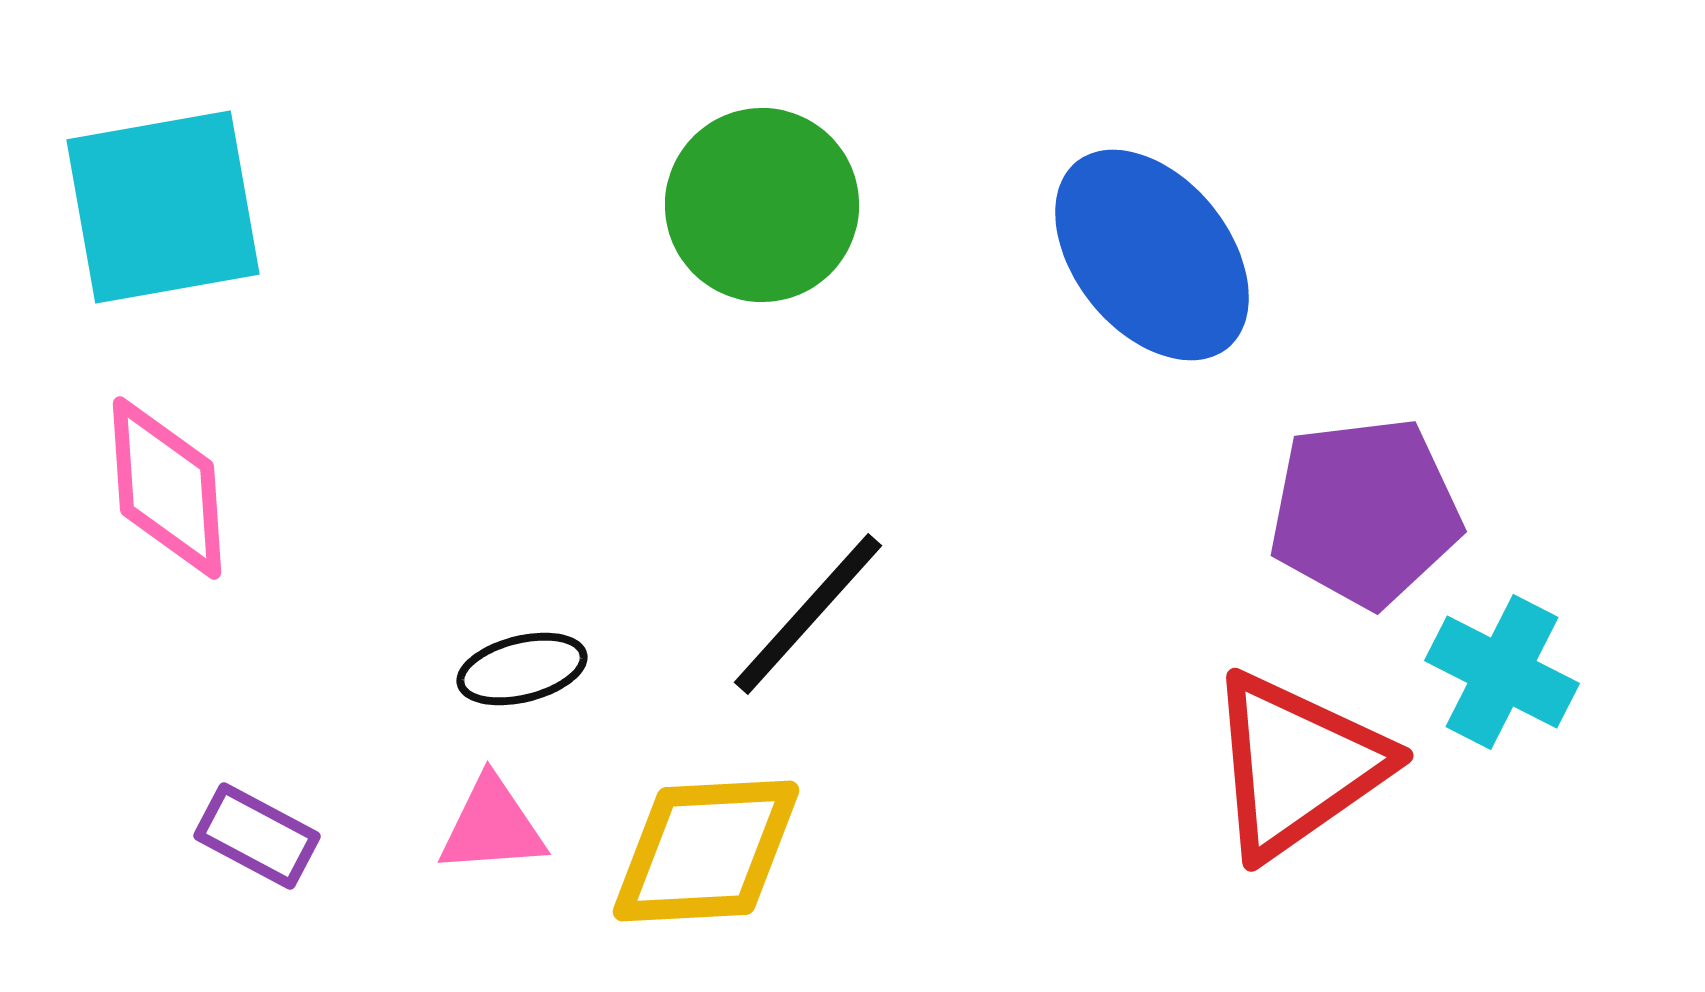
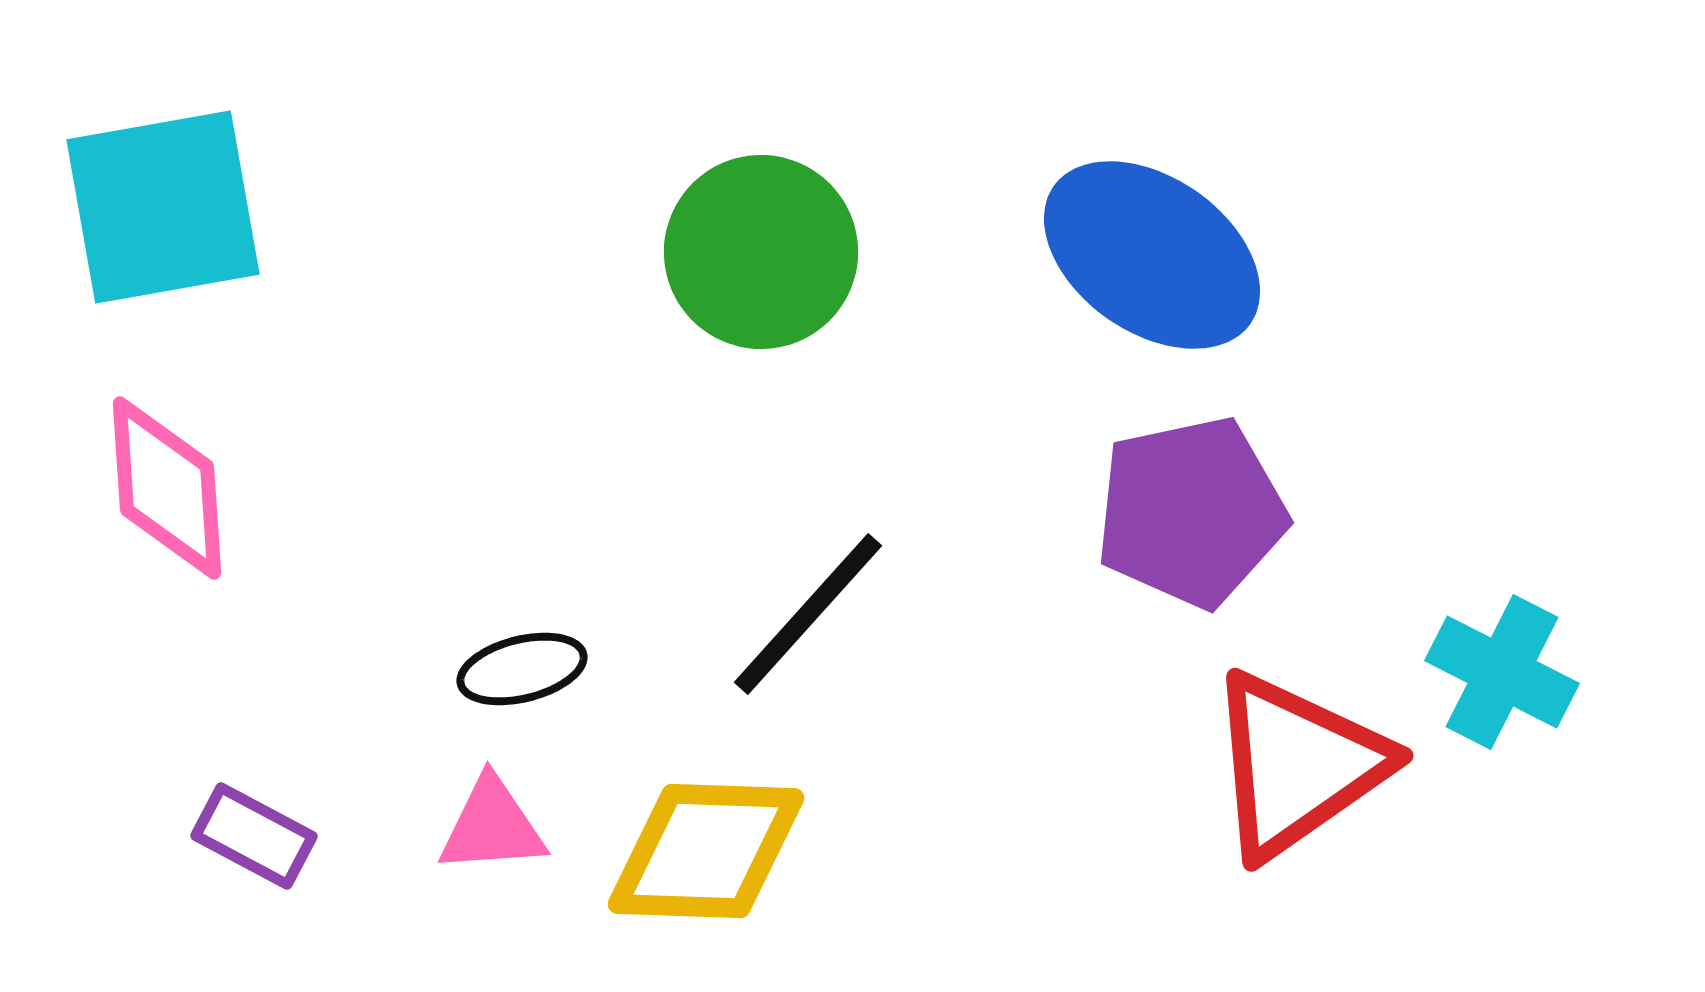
green circle: moved 1 px left, 47 px down
blue ellipse: rotated 16 degrees counterclockwise
purple pentagon: moved 174 px left; rotated 5 degrees counterclockwise
purple rectangle: moved 3 px left
yellow diamond: rotated 5 degrees clockwise
